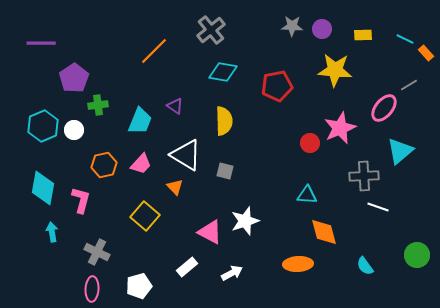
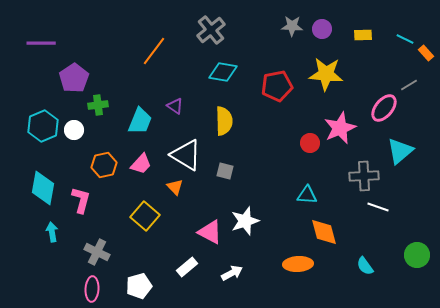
orange line at (154, 51): rotated 8 degrees counterclockwise
yellow star at (335, 70): moved 9 px left, 4 px down
